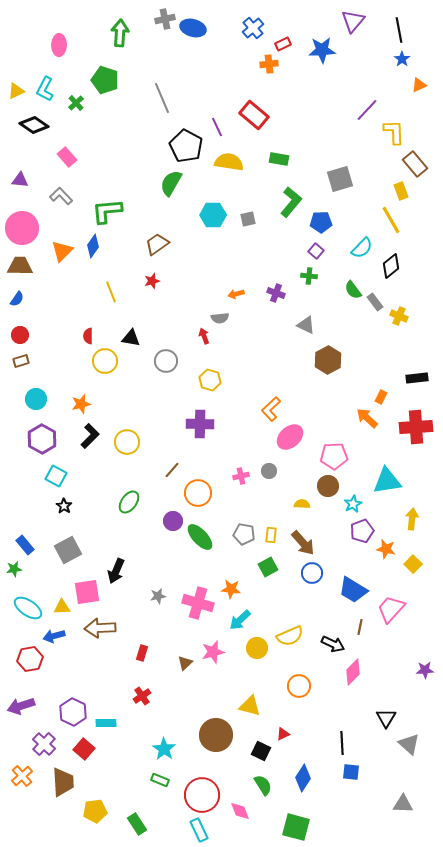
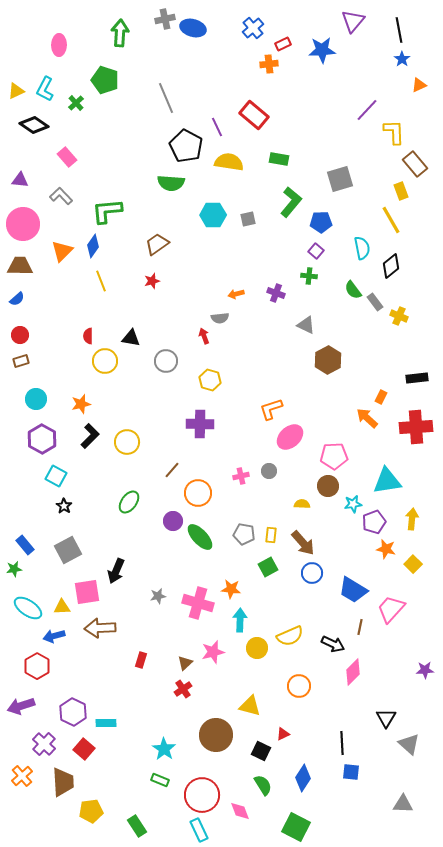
gray line at (162, 98): moved 4 px right
green semicircle at (171, 183): rotated 116 degrees counterclockwise
pink circle at (22, 228): moved 1 px right, 4 px up
cyan semicircle at (362, 248): rotated 55 degrees counterclockwise
yellow line at (111, 292): moved 10 px left, 11 px up
blue semicircle at (17, 299): rotated 14 degrees clockwise
orange L-shape at (271, 409): rotated 25 degrees clockwise
cyan star at (353, 504): rotated 18 degrees clockwise
purple pentagon at (362, 531): moved 12 px right, 9 px up
cyan arrow at (240, 620): rotated 135 degrees clockwise
red rectangle at (142, 653): moved 1 px left, 7 px down
red hexagon at (30, 659): moved 7 px right, 7 px down; rotated 20 degrees counterclockwise
red cross at (142, 696): moved 41 px right, 7 px up
yellow pentagon at (95, 811): moved 4 px left
green rectangle at (137, 824): moved 2 px down
green square at (296, 827): rotated 12 degrees clockwise
